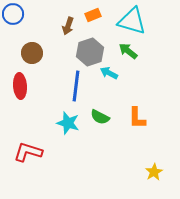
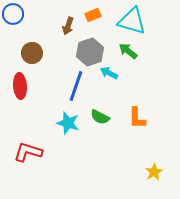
blue line: rotated 12 degrees clockwise
